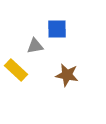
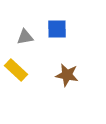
gray triangle: moved 10 px left, 9 px up
